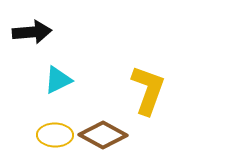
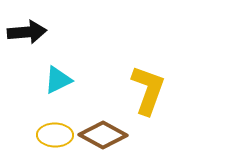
black arrow: moved 5 px left
